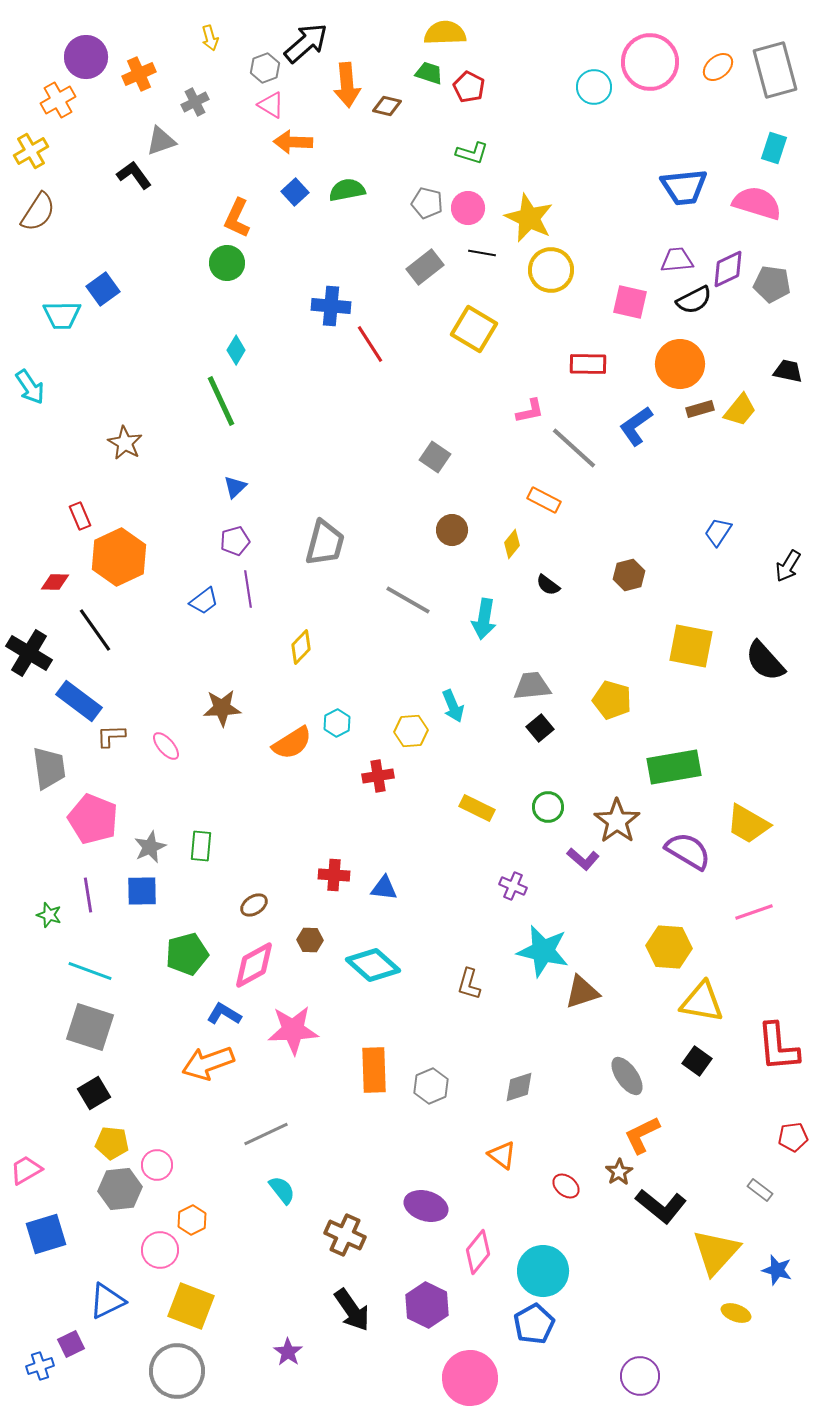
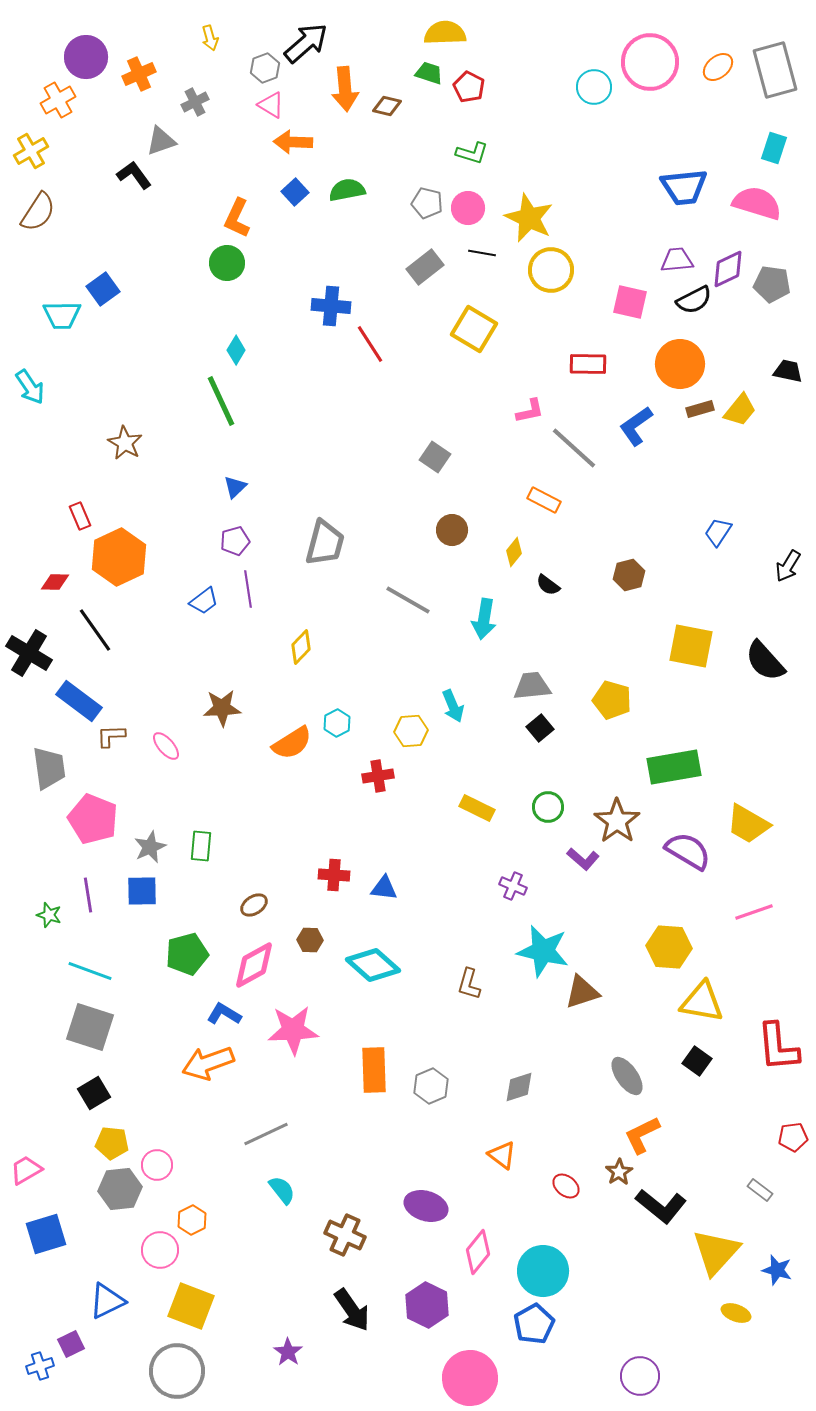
orange arrow at (347, 85): moved 2 px left, 4 px down
yellow diamond at (512, 544): moved 2 px right, 8 px down
